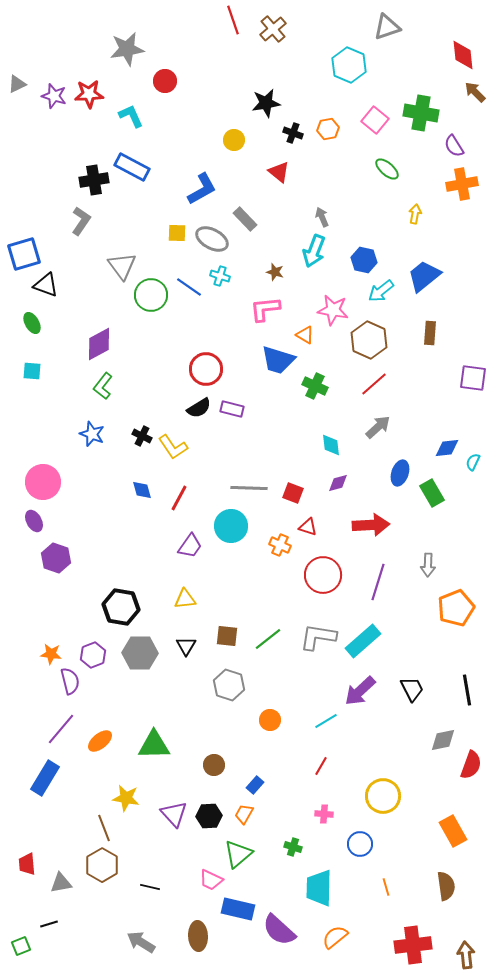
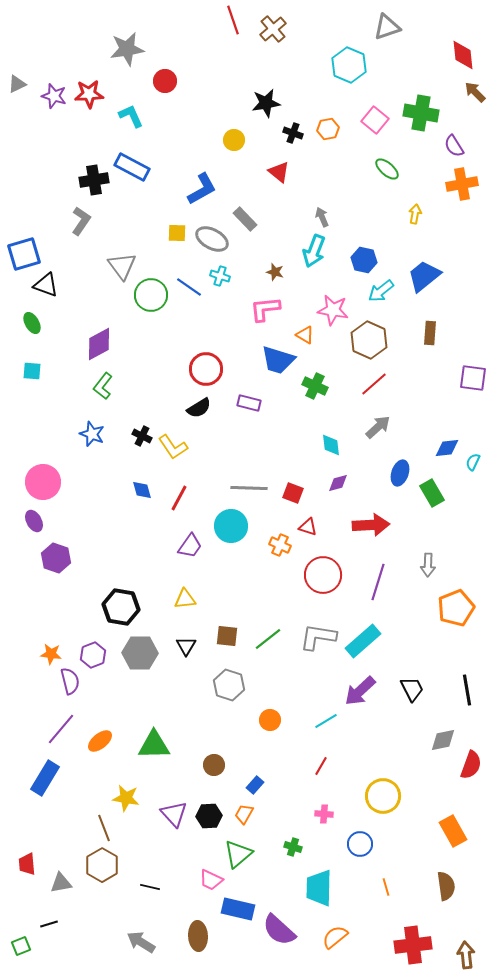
purple rectangle at (232, 409): moved 17 px right, 6 px up
